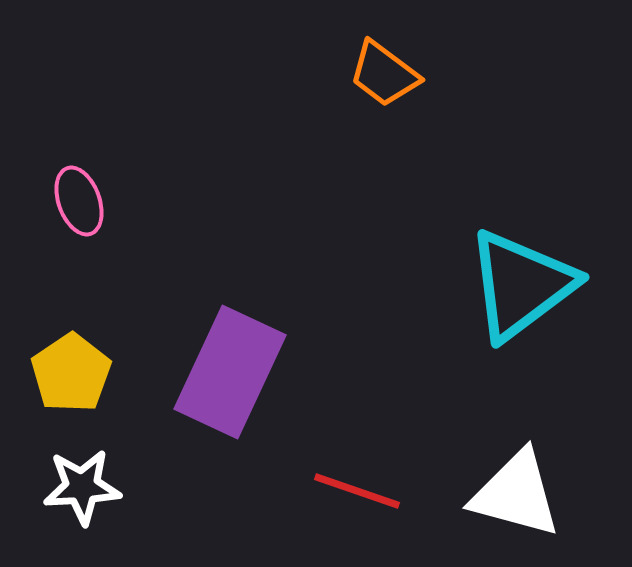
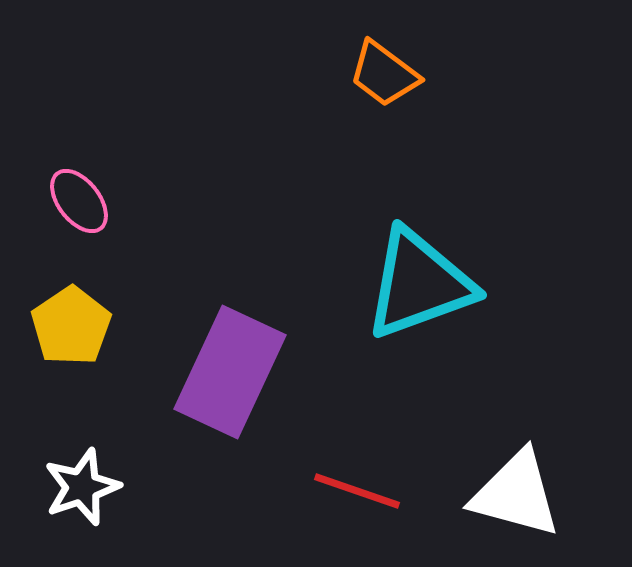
pink ellipse: rotated 18 degrees counterclockwise
cyan triangle: moved 102 px left, 1 px up; rotated 17 degrees clockwise
yellow pentagon: moved 47 px up
white star: rotated 16 degrees counterclockwise
